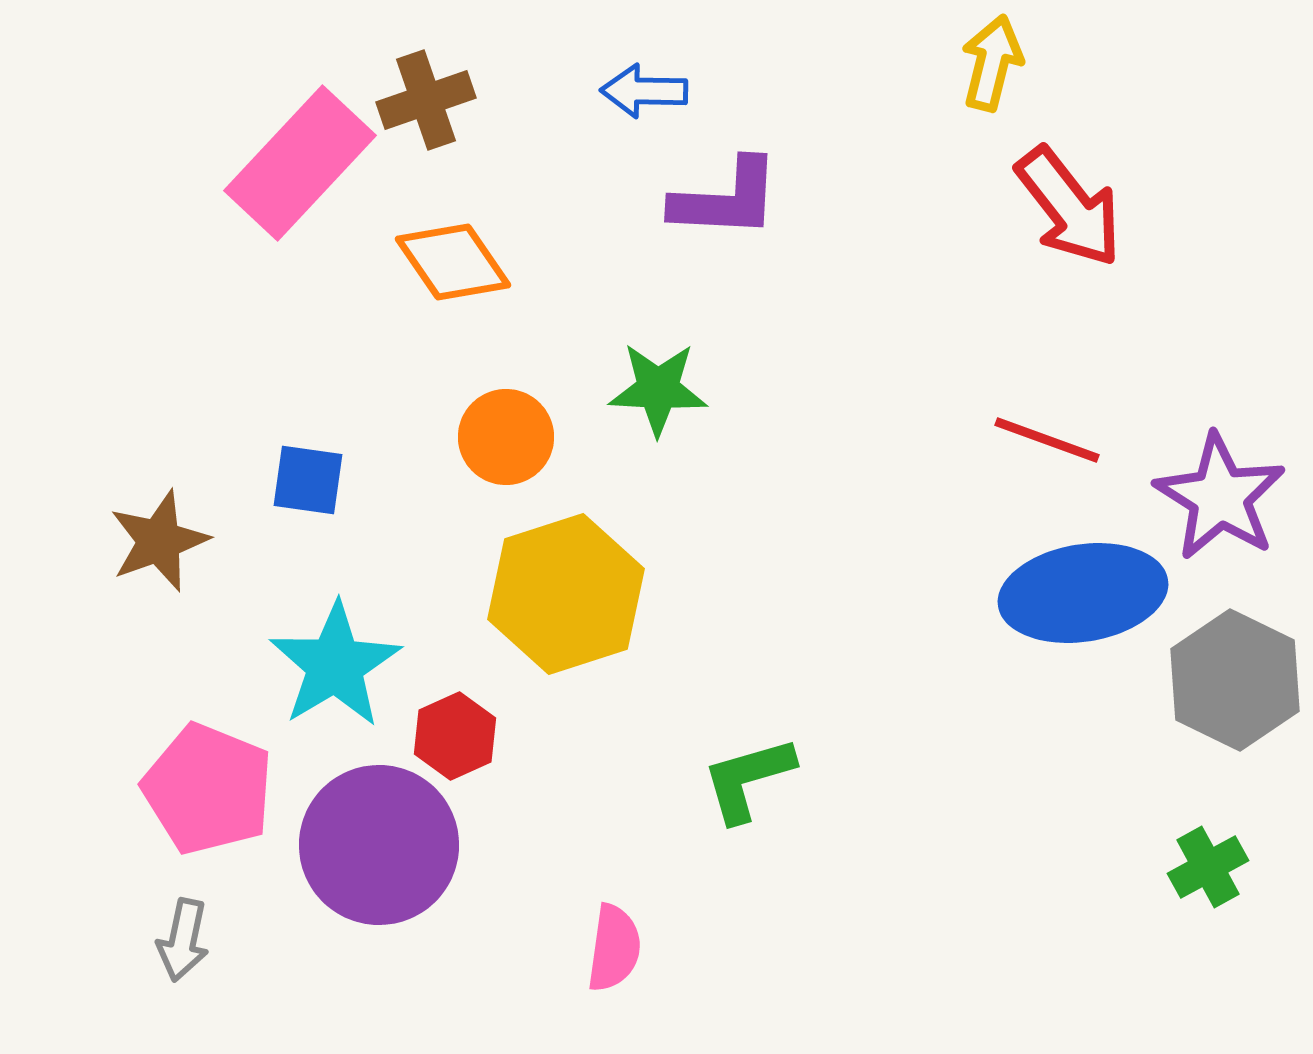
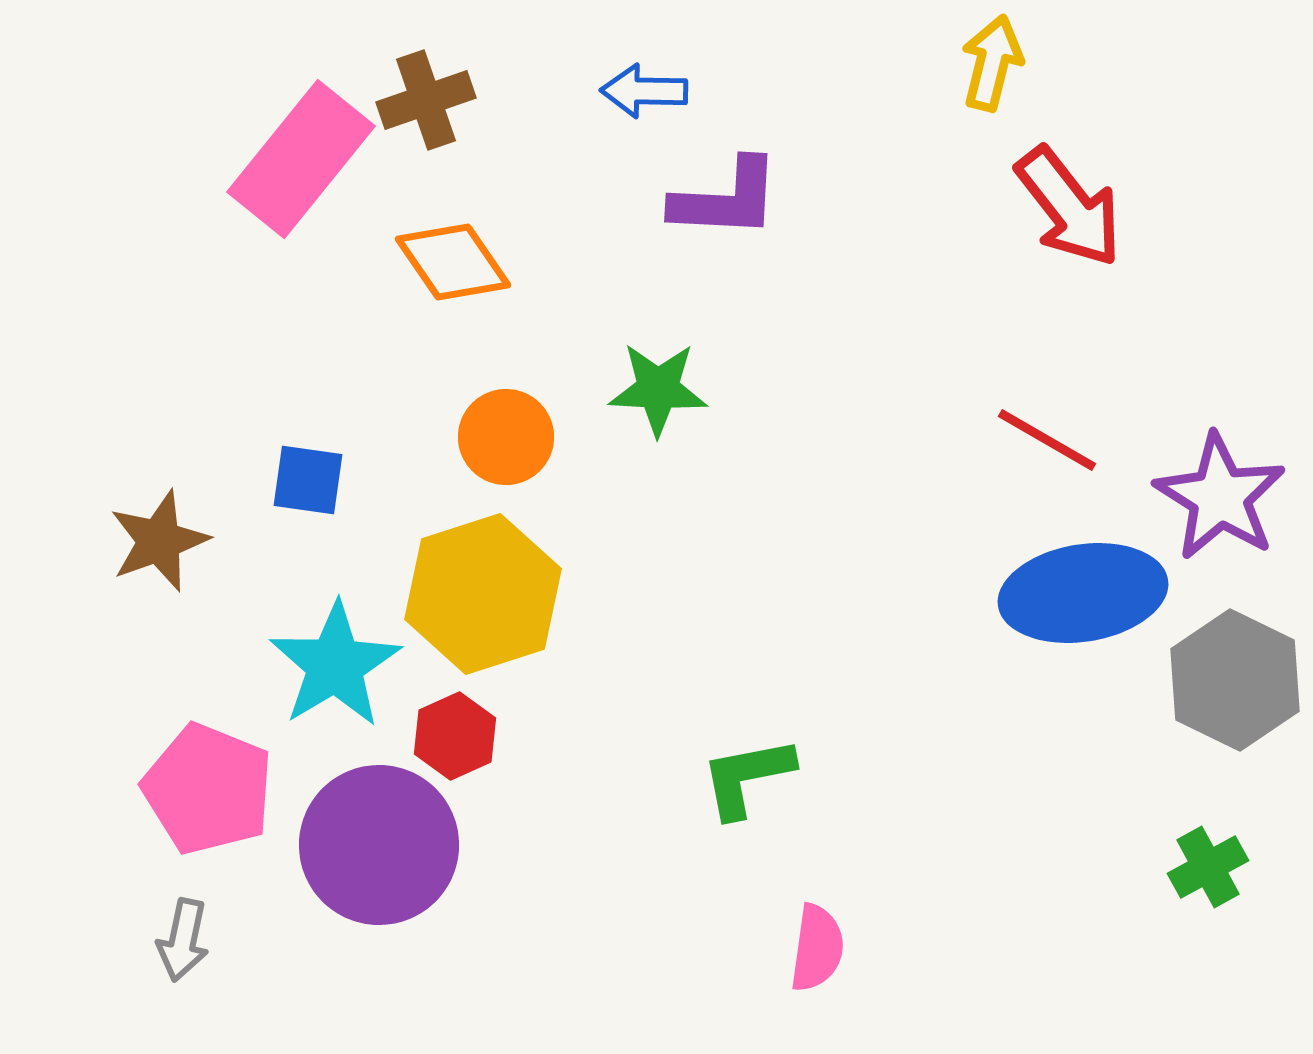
pink rectangle: moved 1 px right, 4 px up; rotated 4 degrees counterclockwise
red line: rotated 10 degrees clockwise
yellow hexagon: moved 83 px left
green L-shape: moved 1 px left, 2 px up; rotated 5 degrees clockwise
pink semicircle: moved 203 px right
